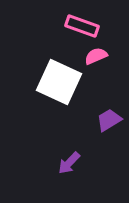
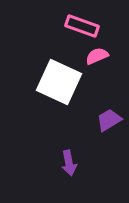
pink semicircle: moved 1 px right
purple arrow: rotated 55 degrees counterclockwise
